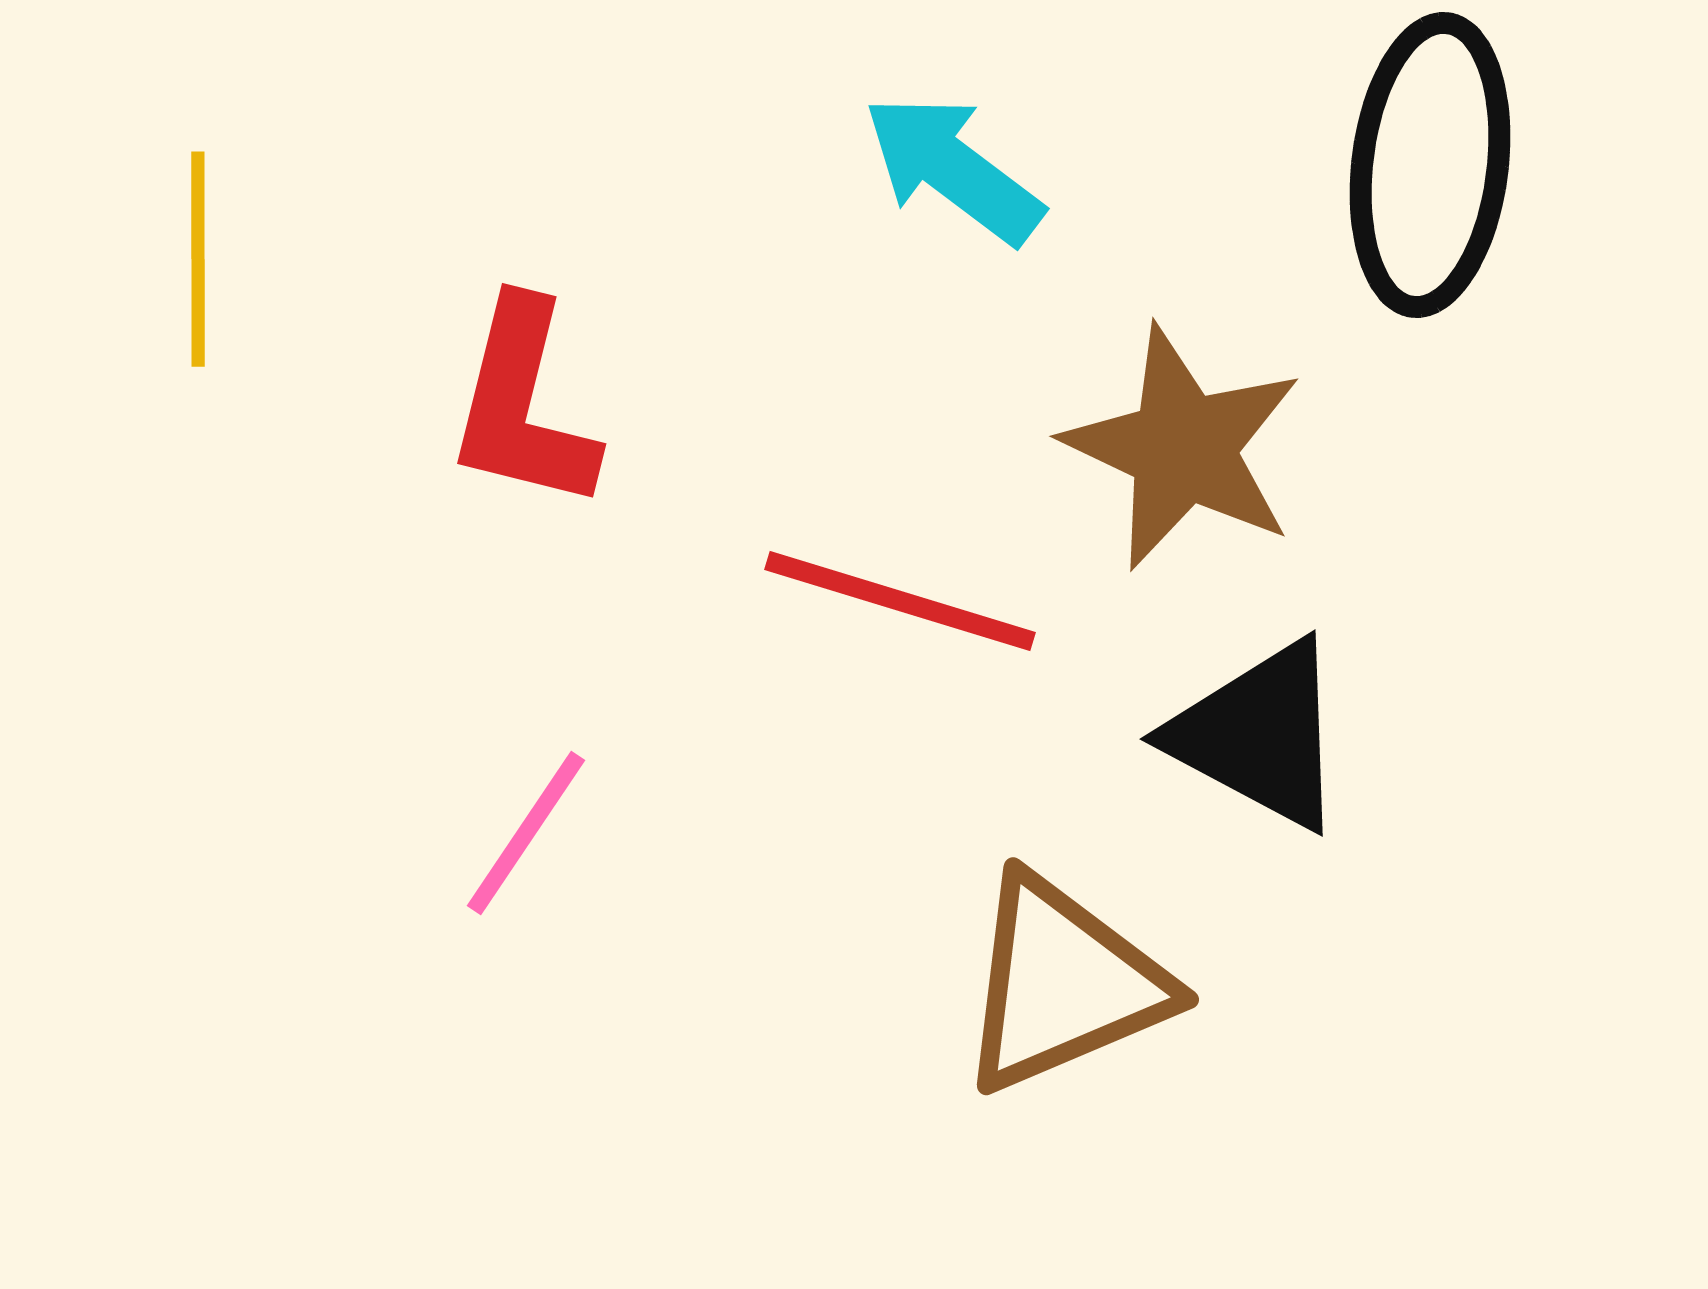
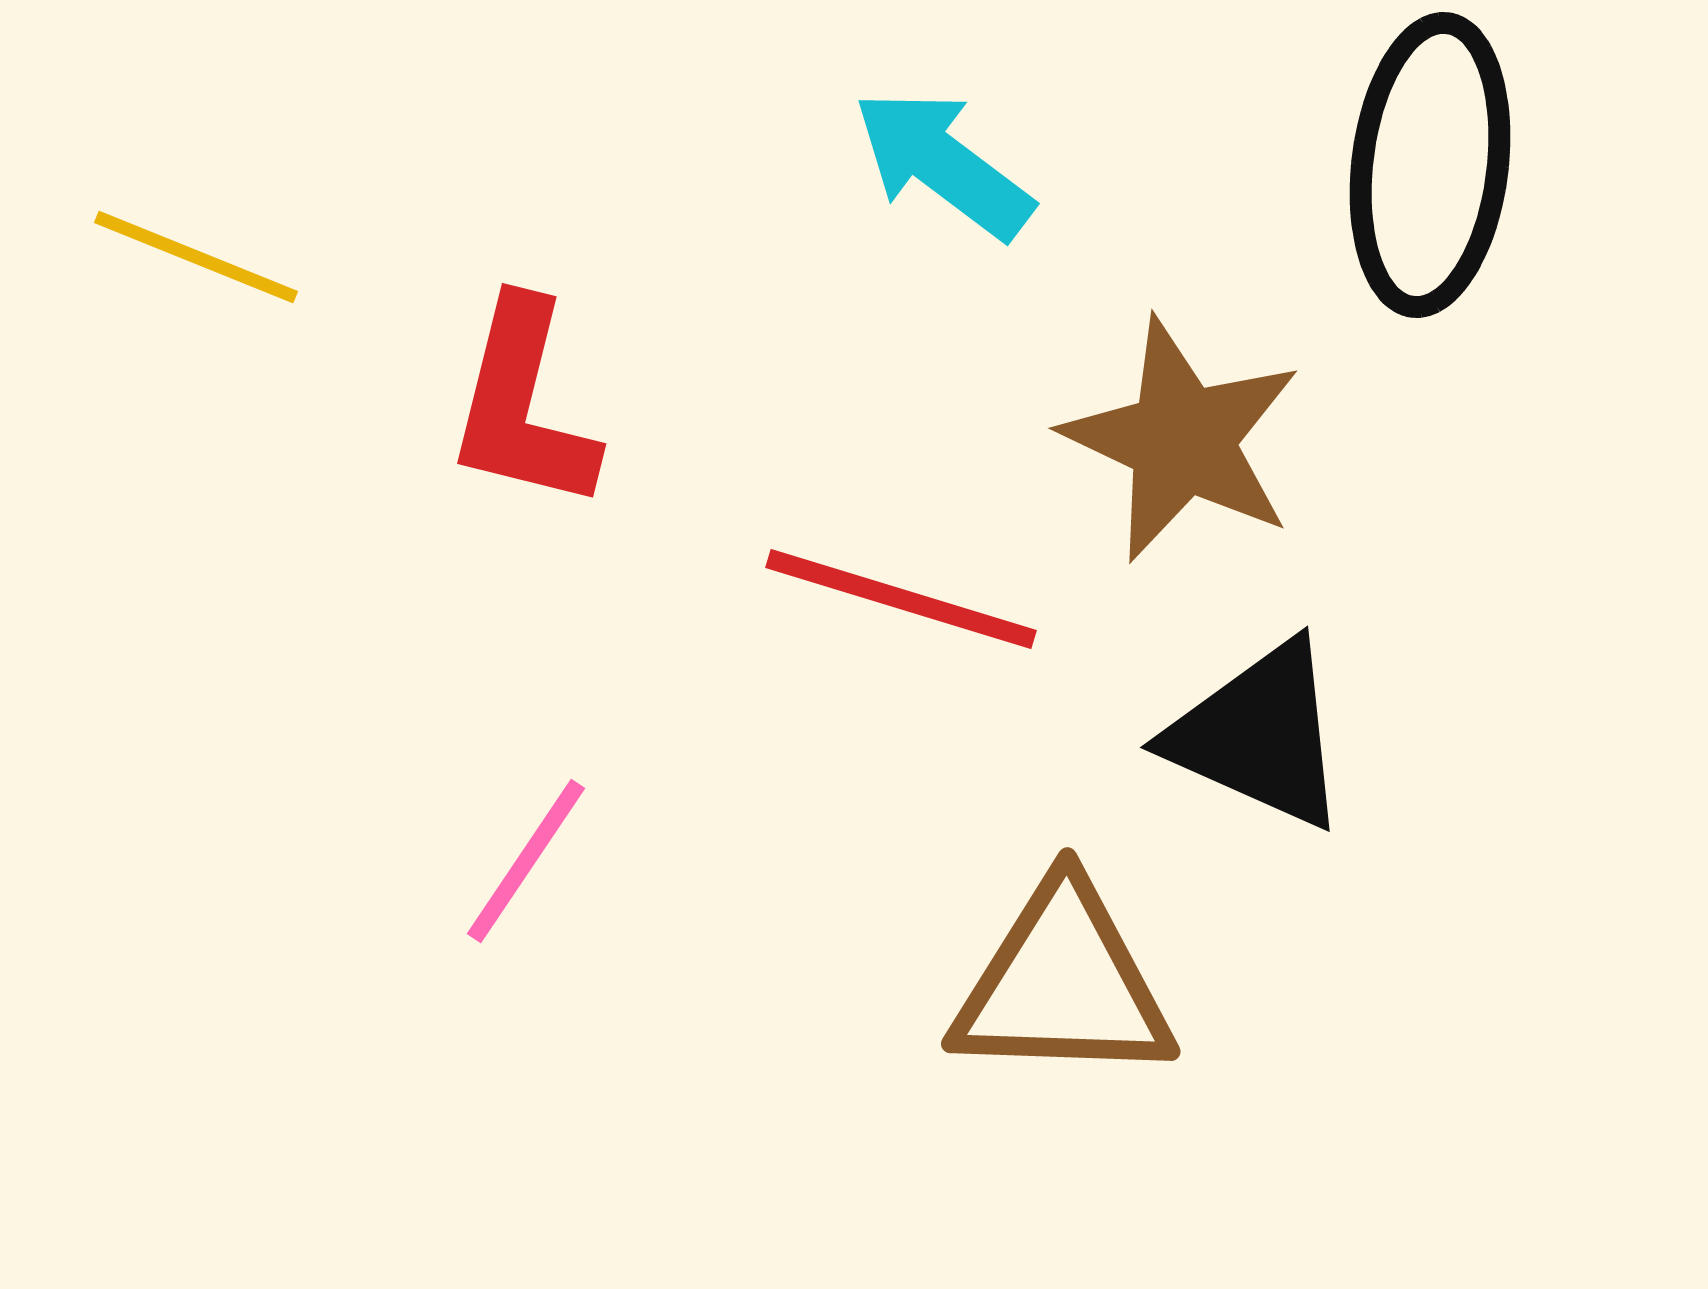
cyan arrow: moved 10 px left, 5 px up
yellow line: moved 2 px left, 2 px up; rotated 68 degrees counterclockwise
brown star: moved 1 px left, 8 px up
red line: moved 1 px right, 2 px up
black triangle: rotated 4 degrees counterclockwise
pink line: moved 28 px down
brown triangle: rotated 25 degrees clockwise
